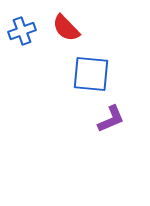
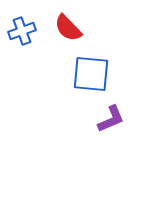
red semicircle: moved 2 px right
